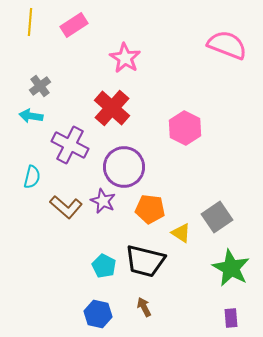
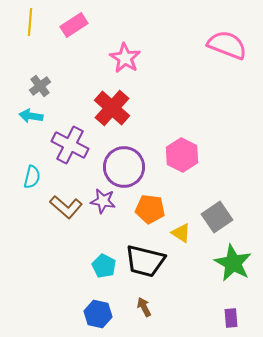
pink hexagon: moved 3 px left, 27 px down
purple star: rotated 15 degrees counterclockwise
green star: moved 2 px right, 5 px up
